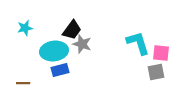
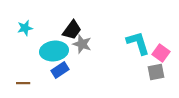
pink square: rotated 30 degrees clockwise
blue rectangle: rotated 18 degrees counterclockwise
